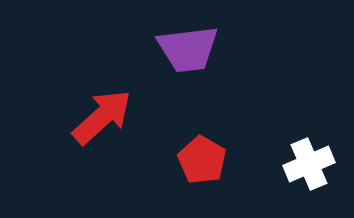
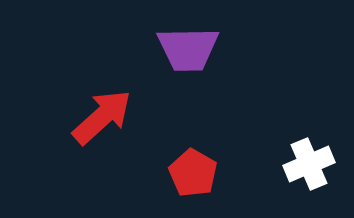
purple trapezoid: rotated 6 degrees clockwise
red pentagon: moved 9 px left, 13 px down
